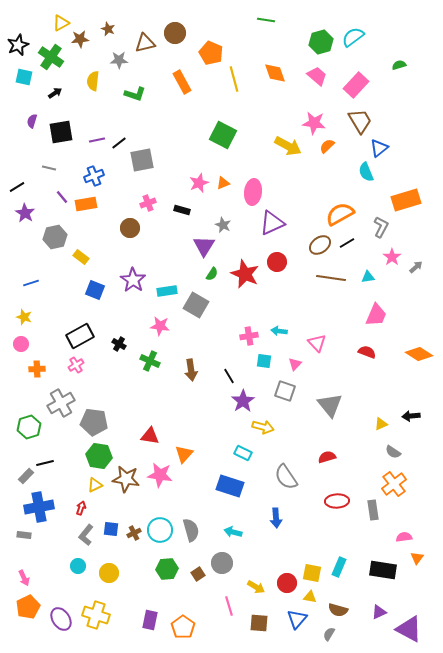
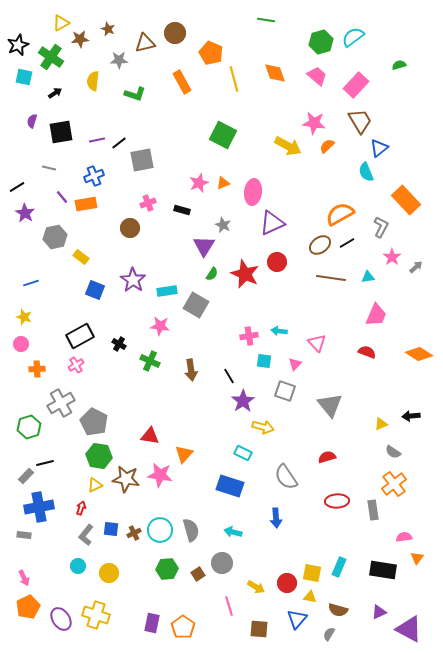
orange rectangle at (406, 200): rotated 64 degrees clockwise
gray pentagon at (94, 422): rotated 20 degrees clockwise
purple rectangle at (150, 620): moved 2 px right, 3 px down
brown square at (259, 623): moved 6 px down
